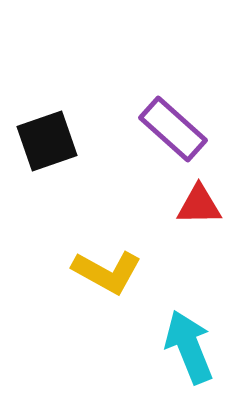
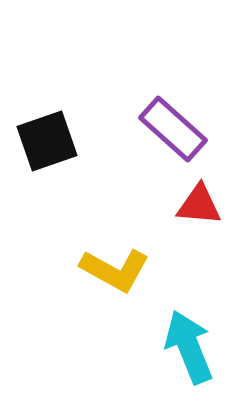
red triangle: rotated 6 degrees clockwise
yellow L-shape: moved 8 px right, 2 px up
